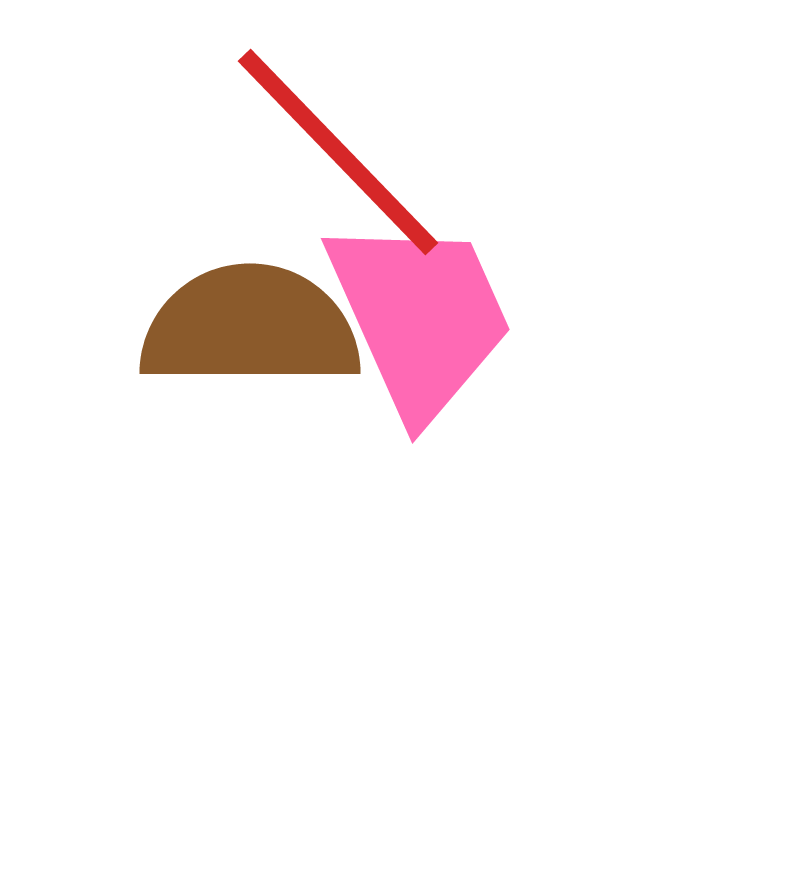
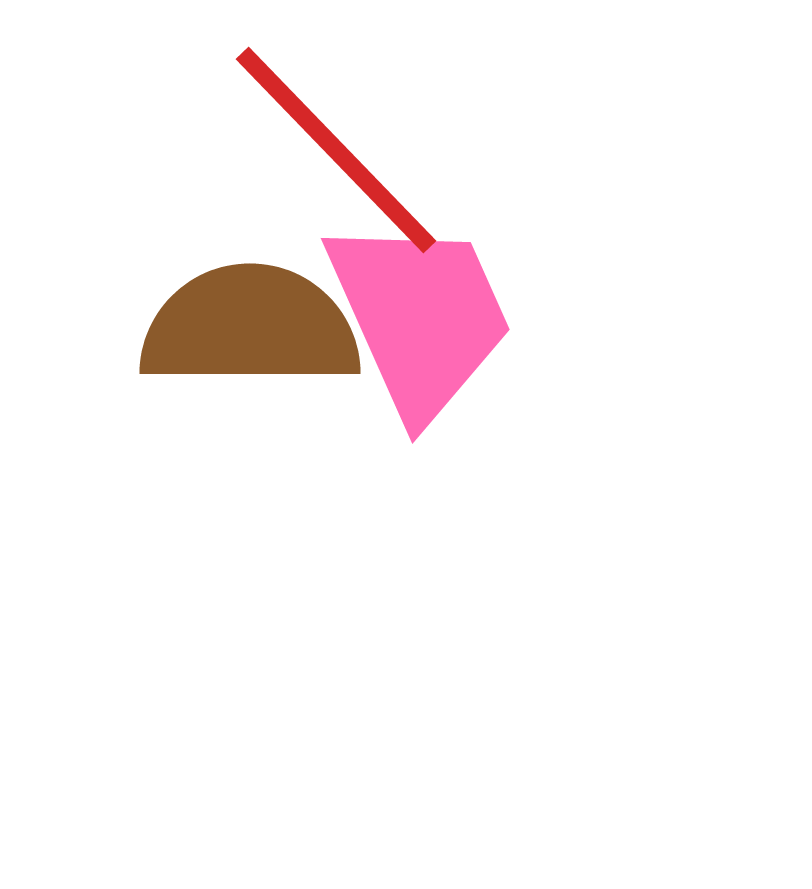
red line: moved 2 px left, 2 px up
